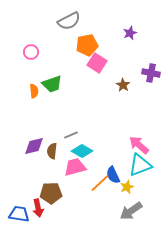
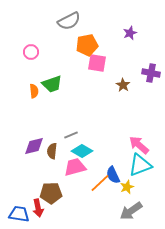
pink square: rotated 24 degrees counterclockwise
